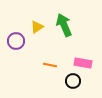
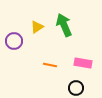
purple circle: moved 2 px left
black circle: moved 3 px right, 7 px down
